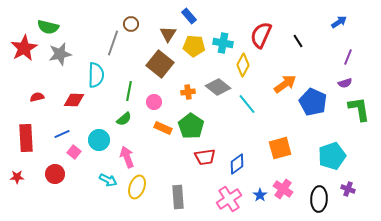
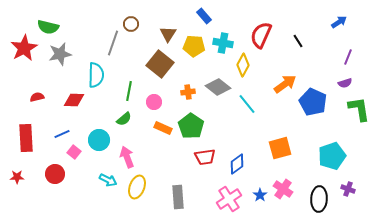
blue rectangle at (189, 16): moved 15 px right
